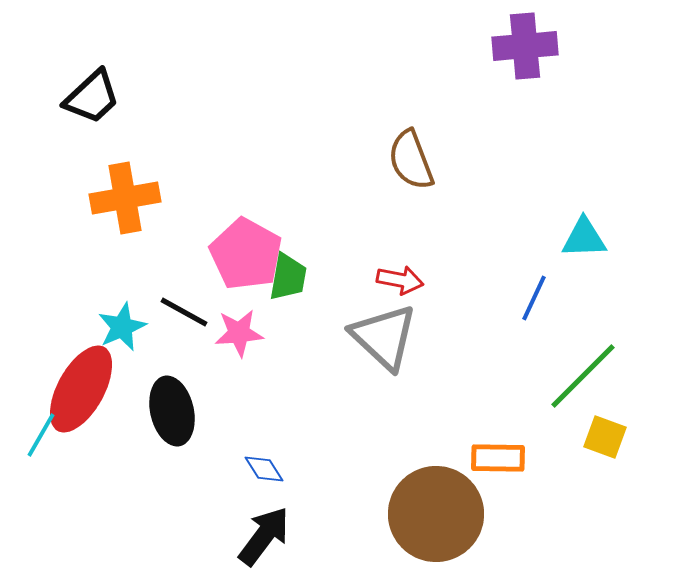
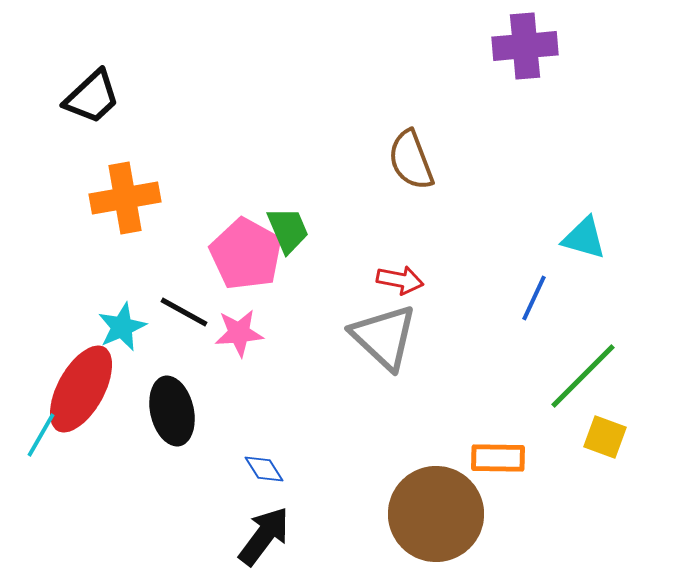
cyan triangle: rotated 18 degrees clockwise
green trapezoid: moved 47 px up; rotated 33 degrees counterclockwise
